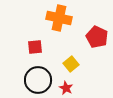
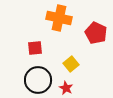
red pentagon: moved 1 px left, 4 px up
red square: moved 1 px down
